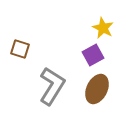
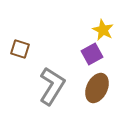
yellow star: moved 2 px down
purple square: moved 1 px left, 1 px up
brown ellipse: moved 1 px up
